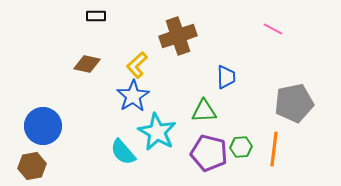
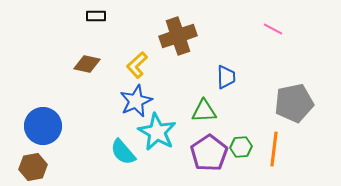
blue star: moved 3 px right, 5 px down; rotated 8 degrees clockwise
purple pentagon: rotated 24 degrees clockwise
brown hexagon: moved 1 px right, 1 px down
